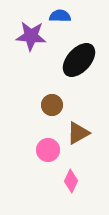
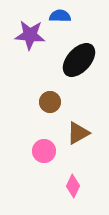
purple star: moved 1 px left, 1 px up
brown circle: moved 2 px left, 3 px up
pink circle: moved 4 px left, 1 px down
pink diamond: moved 2 px right, 5 px down
